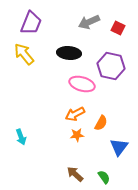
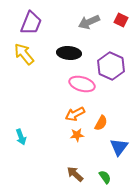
red square: moved 3 px right, 8 px up
purple hexagon: rotated 12 degrees clockwise
green semicircle: moved 1 px right
